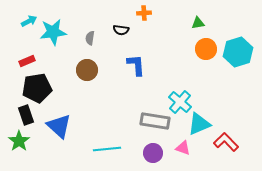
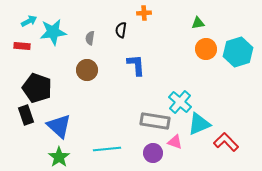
black semicircle: rotated 91 degrees clockwise
red rectangle: moved 5 px left, 15 px up; rotated 28 degrees clockwise
black pentagon: rotated 28 degrees clockwise
green star: moved 40 px right, 16 px down
pink triangle: moved 8 px left, 6 px up
